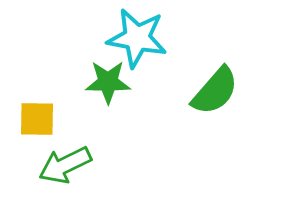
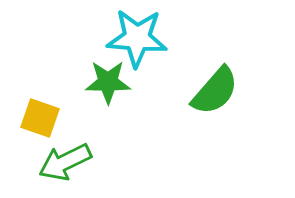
cyan star: rotated 6 degrees counterclockwise
yellow square: moved 3 px right, 1 px up; rotated 18 degrees clockwise
green arrow: moved 3 px up
